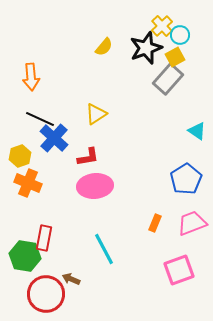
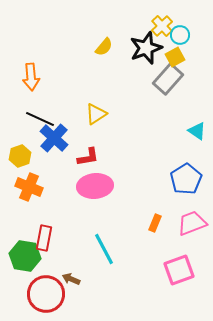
orange cross: moved 1 px right, 4 px down
